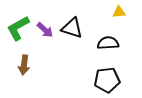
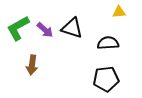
brown arrow: moved 8 px right
black pentagon: moved 1 px left, 1 px up
